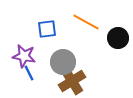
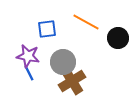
purple star: moved 4 px right
